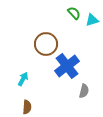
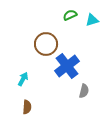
green semicircle: moved 4 px left, 2 px down; rotated 72 degrees counterclockwise
